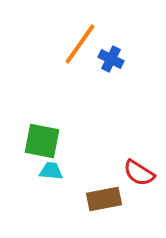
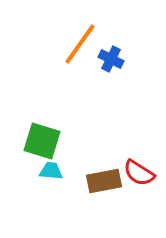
green square: rotated 6 degrees clockwise
brown rectangle: moved 18 px up
